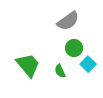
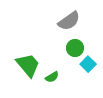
gray semicircle: moved 1 px right
green circle: moved 1 px right
green semicircle: moved 8 px left, 6 px down; rotated 96 degrees counterclockwise
